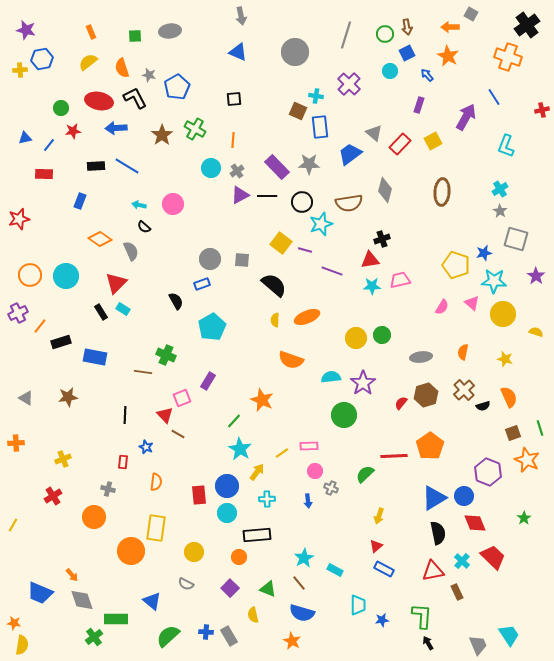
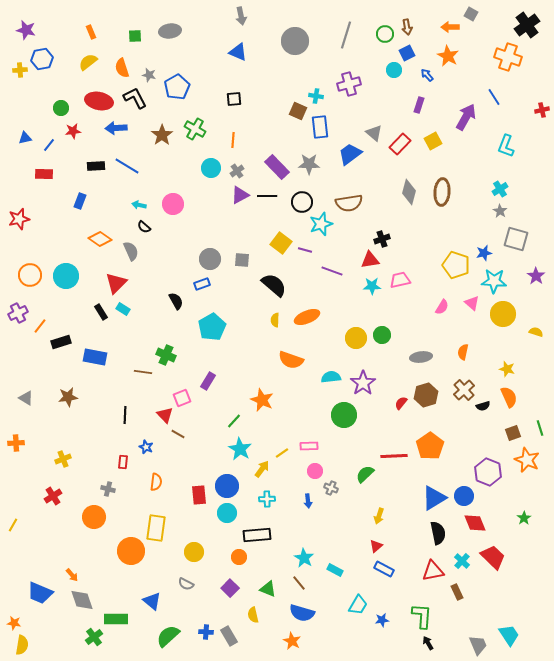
gray circle at (295, 52): moved 11 px up
cyan circle at (390, 71): moved 4 px right, 1 px up
purple cross at (349, 84): rotated 30 degrees clockwise
gray diamond at (385, 190): moved 24 px right, 2 px down
yellow star at (505, 359): moved 2 px right, 10 px down
yellow arrow at (257, 472): moved 5 px right, 3 px up
cyan star at (304, 558): rotated 12 degrees counterclockwise
cyan trapezoid at (358, 605): rotated 30 degrees clockwise
